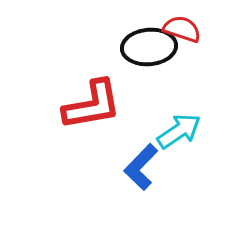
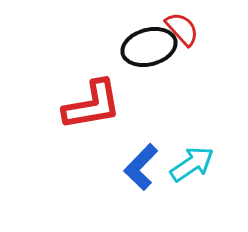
red semicircle: rotated 30 degrees clockwise
black ellipse: rotated 10 degrees counterclockwise
cyan arrow: moved 13 px right, 33 px down
